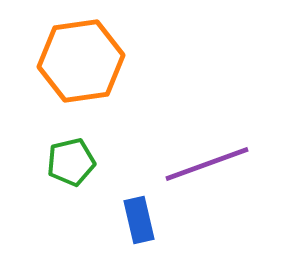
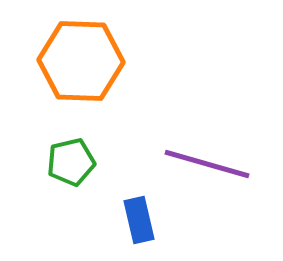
orange hexagon: rotated 10 degrees clockwise
purple line: rotated 36 degrees clockwise
